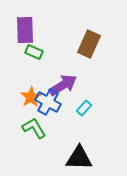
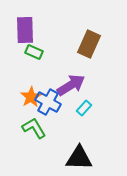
purple arrow: moved 8 px right
